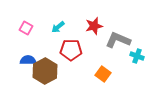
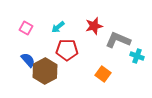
red pentagon: moved 4 px left
blue semicircle: rotated 49 degrees clockwise
